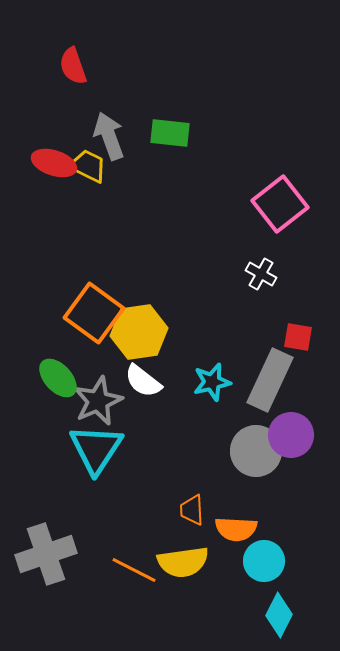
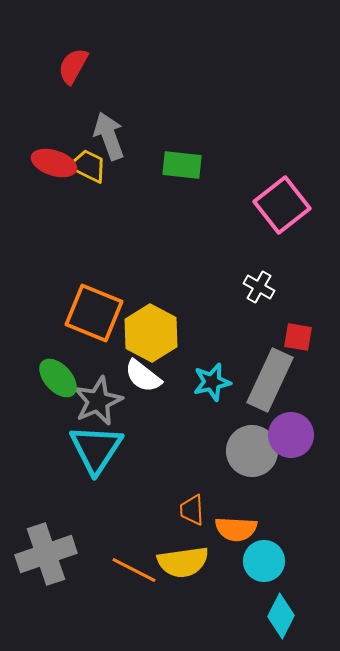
red semicircle: rotated 48 degrees clockwise
green rectangle: moved 12 px right, 32 px down
pink square: moved 2 px right, 1 px down
white cross: moved 2 px left, 13 px down
orange square: rotated 14 degrees counterclockwise
yellow hexagon: moved 12 px right, 1 px down; rotated 24 degrees counterclockwise
white semicircle: moved 5 px up
gray circle: moved 4 px left
cyan diamond: moved 2 px right, 1 px down
